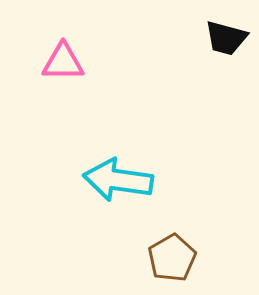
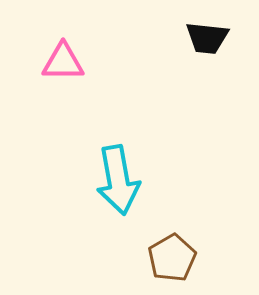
black trapezoid: moved 19 px left; rotated 9 degrees counterclockwise
cyan arrow: rotated 108 degrees counterclockwise
